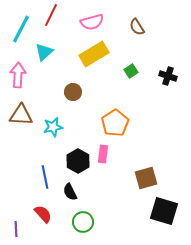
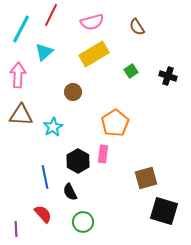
cyan star: rotated 18 degrees counterclockwise
